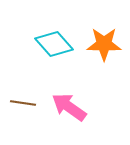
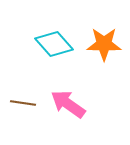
pink arrow: moved 1 px left, 3 px up
